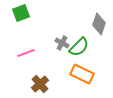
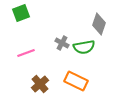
green semicircle: moved 5 px right; rotated 35 degrees clockwise
orange rectangle: moved 6 px left, 7 px down
